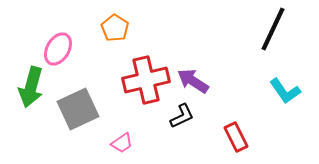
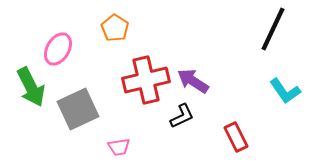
green arrow: rotated 42 degrees counterclockwise
pink trapezoid: moved 3 px left, 4 px down; rotated 25 degrees clockwise
